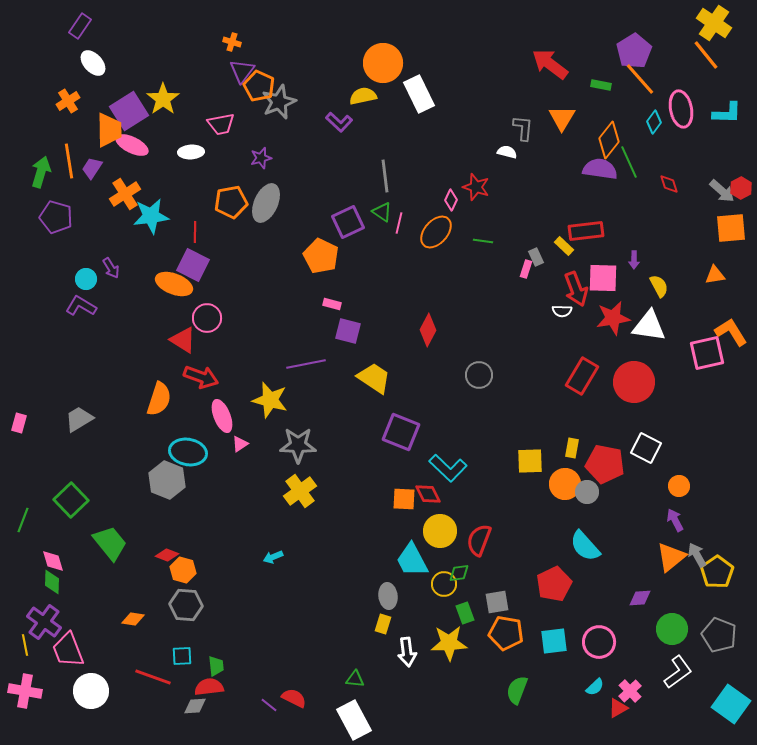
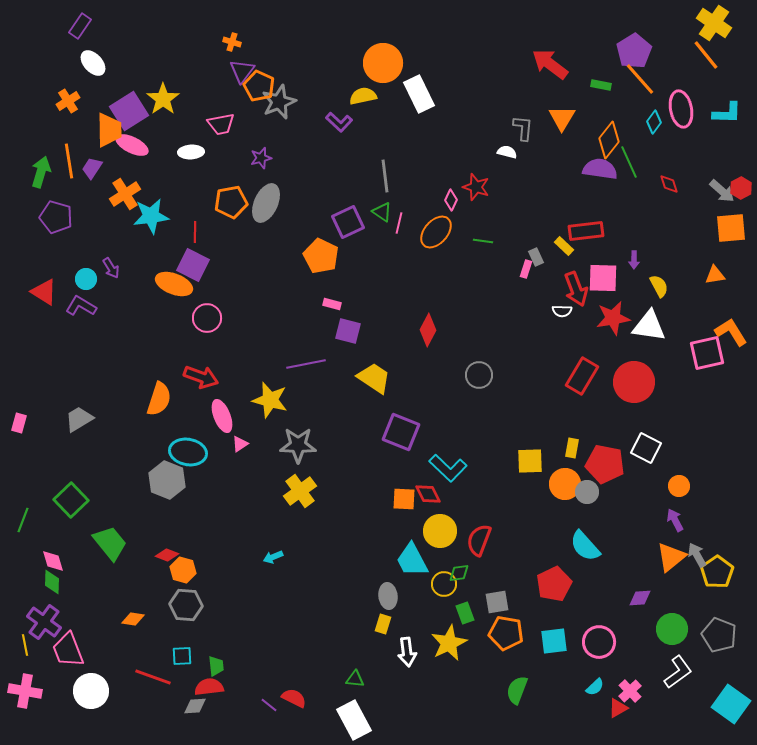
red triangle at (183, 340): moved 139 px left, 48 px up
yellow star at (449, 643): rotated 24 degrees counterclockwise
